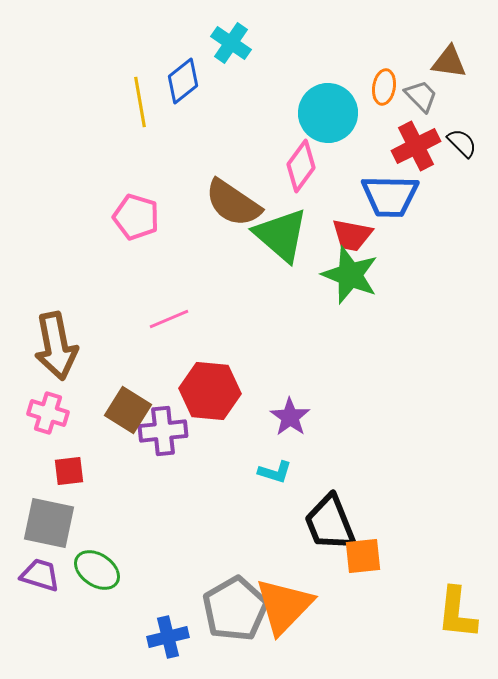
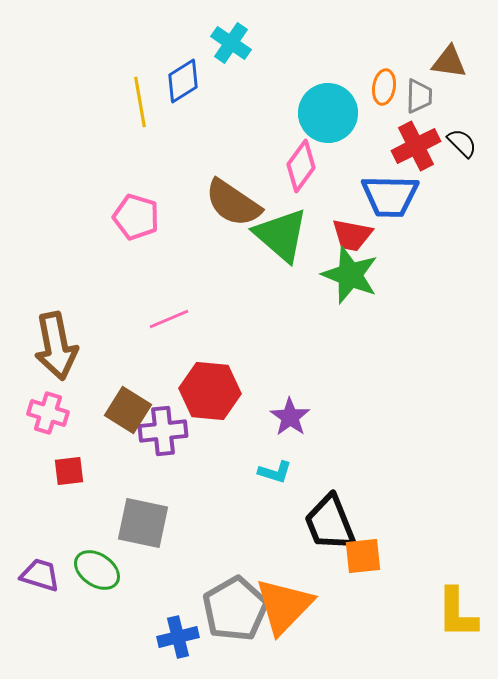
blue diamond: rotated 6 degrees clockwise
gray trapezoid: moved 2 px left; rotated 45 degrees clockwise
gray square: moved 94 px right
yellow L-shape: rotated 6 degrees counterclockwise
blue cross: moved 10 px right
